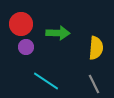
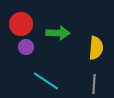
gray line: rotated 30 degrees clockwise
